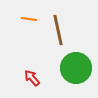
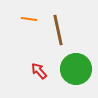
green circle: moved 1 px down
red arrow: moved 7 px right, 7 px up
